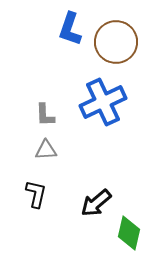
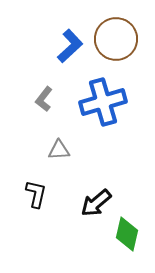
blue L-shape: moved 17 px down; rotated 152 degrees counterclockwise
brown circle: moved 3 px up
blue cross: rotated 9 degrees clockwise
gray L-shape: moved 1 px left, 16 px up; rotated 40 degrees clockwise
gray triangle: moved 13 px right
green diamond: moved 2 px left, 1 px down
